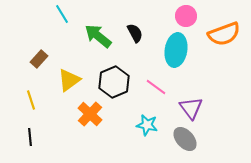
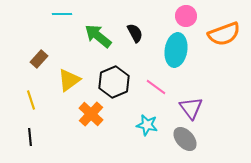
cyan line: rotated 60 degrees counterclockwise
orange cross: moved 1 px right
